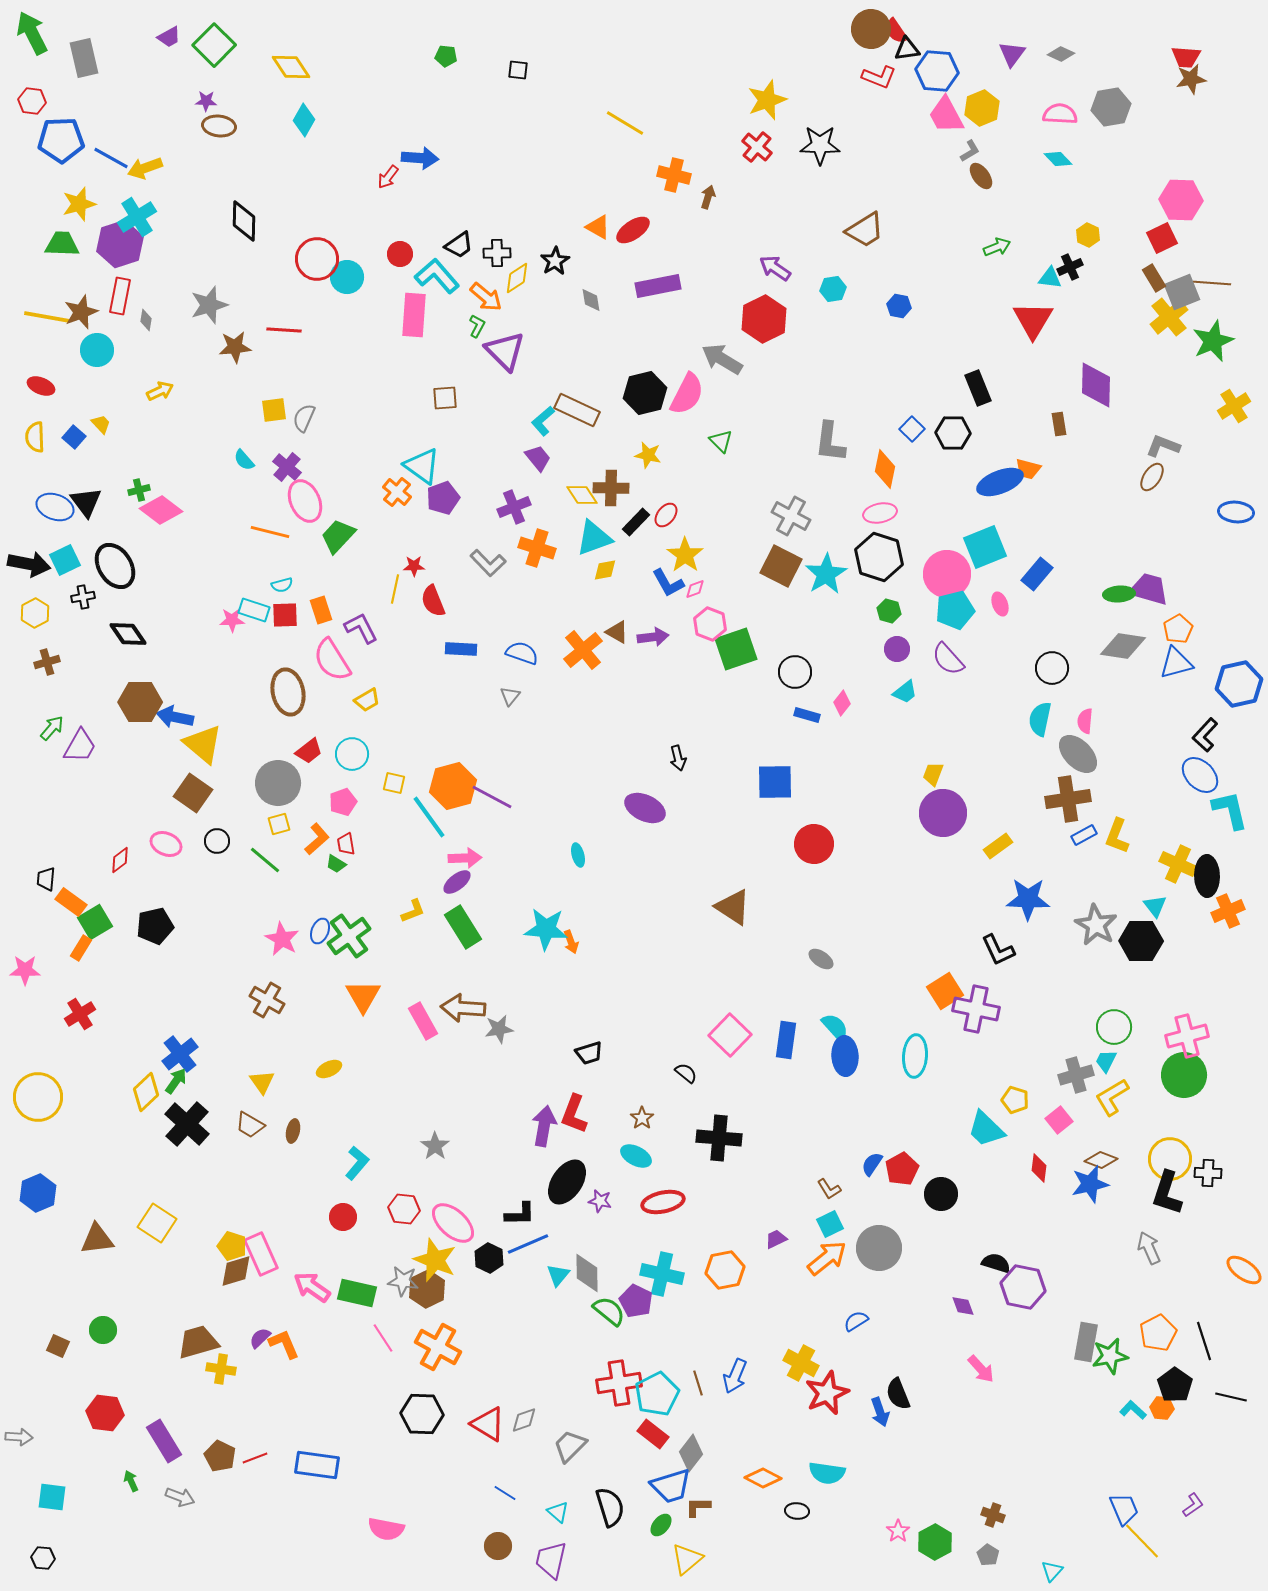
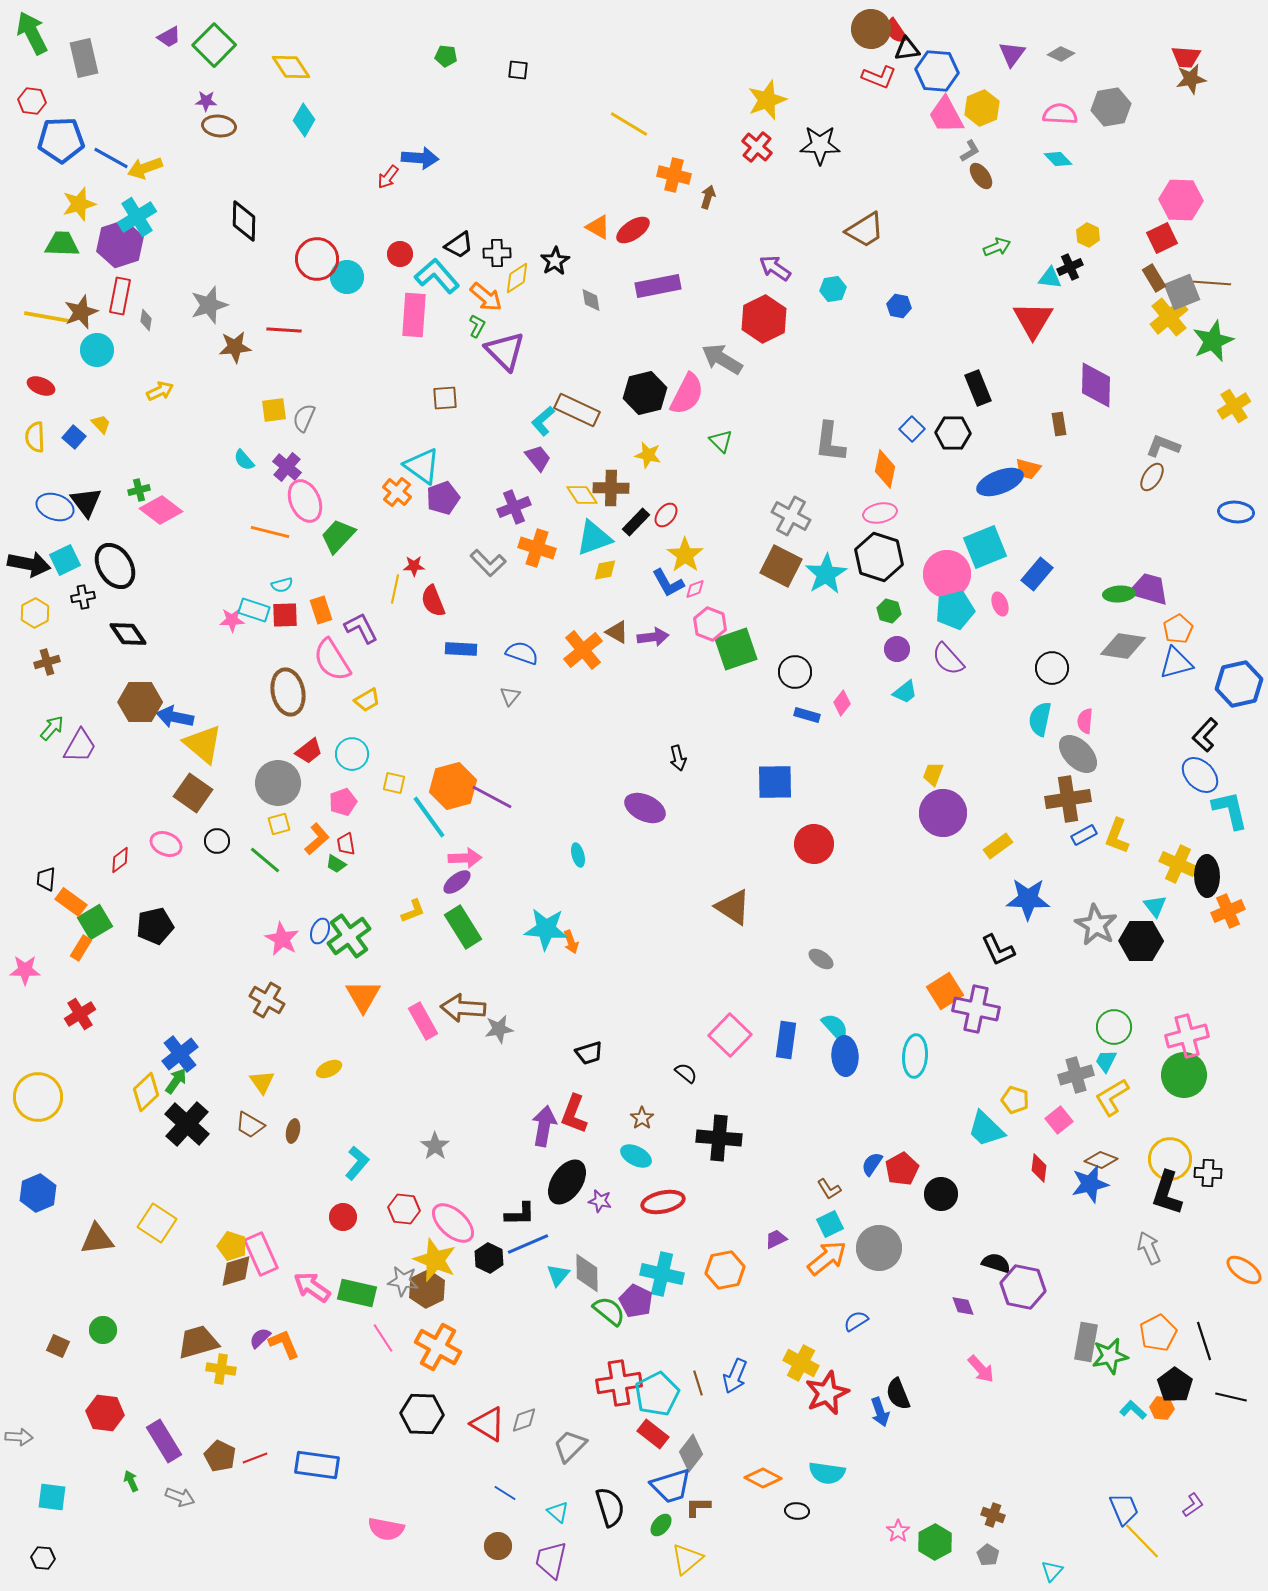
yellow line at (625, 123): moved 4 px right, 1 px down
